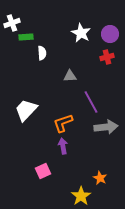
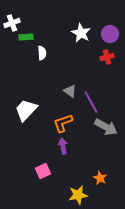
gray triangle: moved 15 px down; rotated 40 degrees clockwise
gray arrow: rotated 35 degrees clockwise
yellow star: moved 3 px left, 1 px up; rotated 24 degrees clockwise
